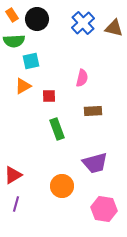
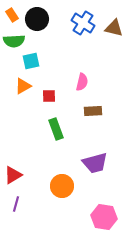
blue cross: rotated 15 degrees counterclockwise
pink semicircle: moved 4 px down
green rectangle: moved 1 px left
pink hexagon: moved 8 px down
